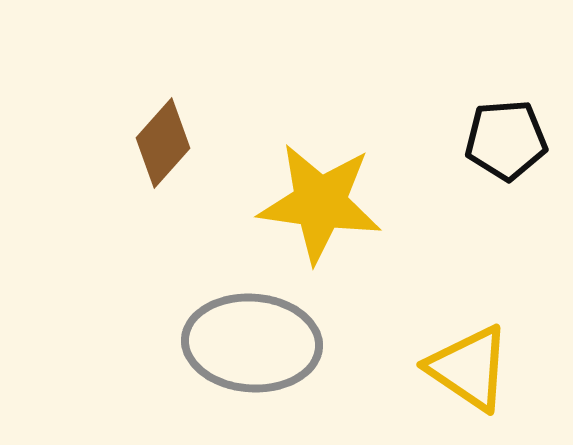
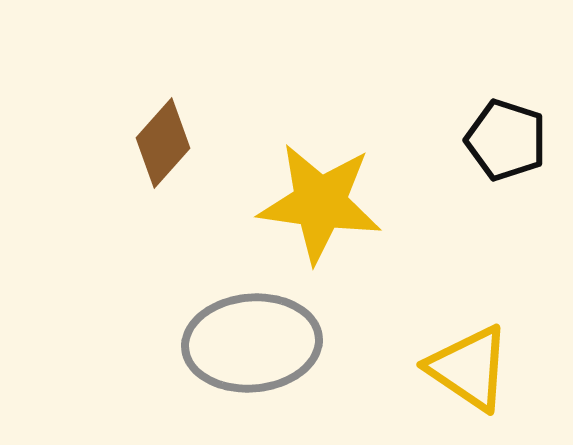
black pentagon: rotated 22 degrees clockwise
gray ellipse: rotated 9 degrees counterclockwise
